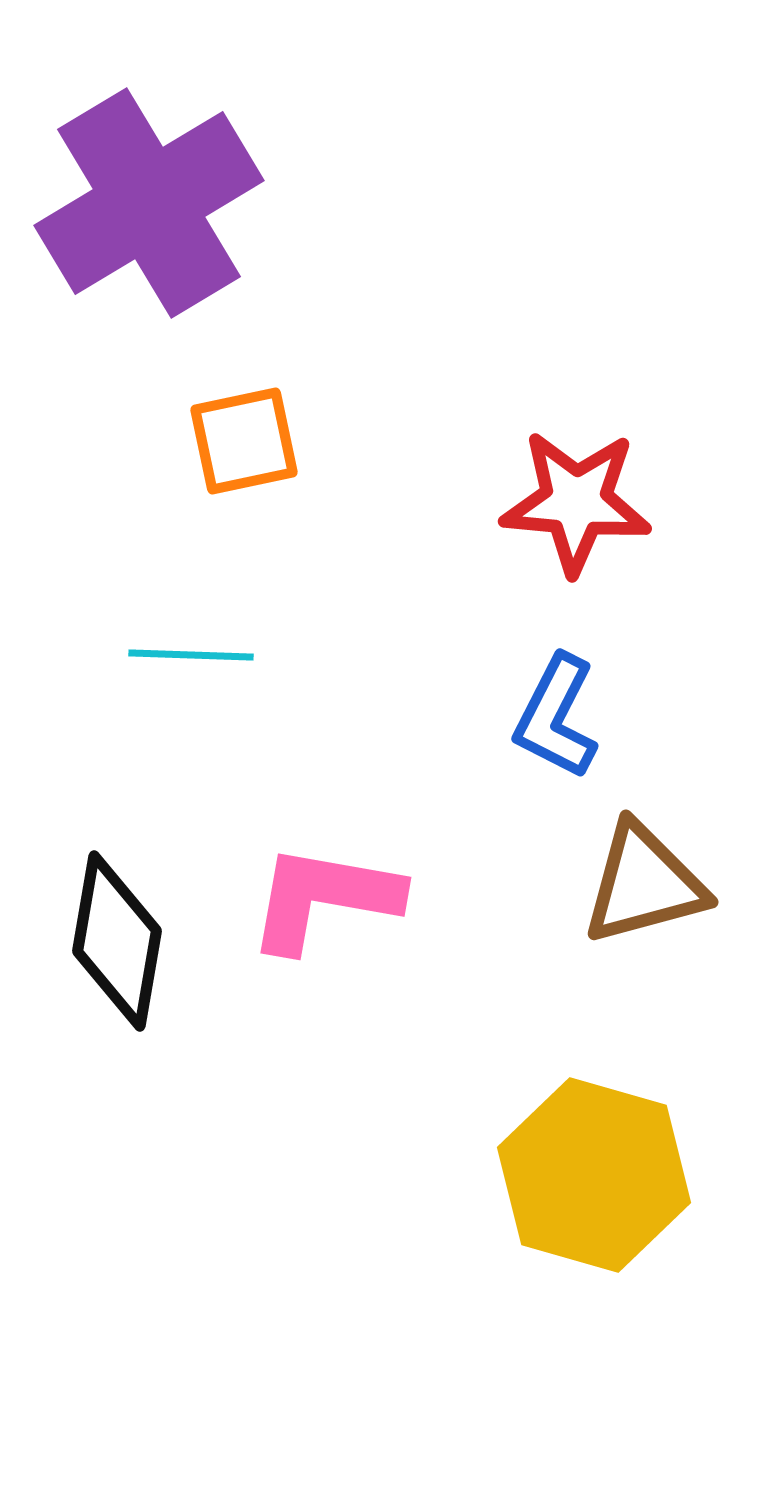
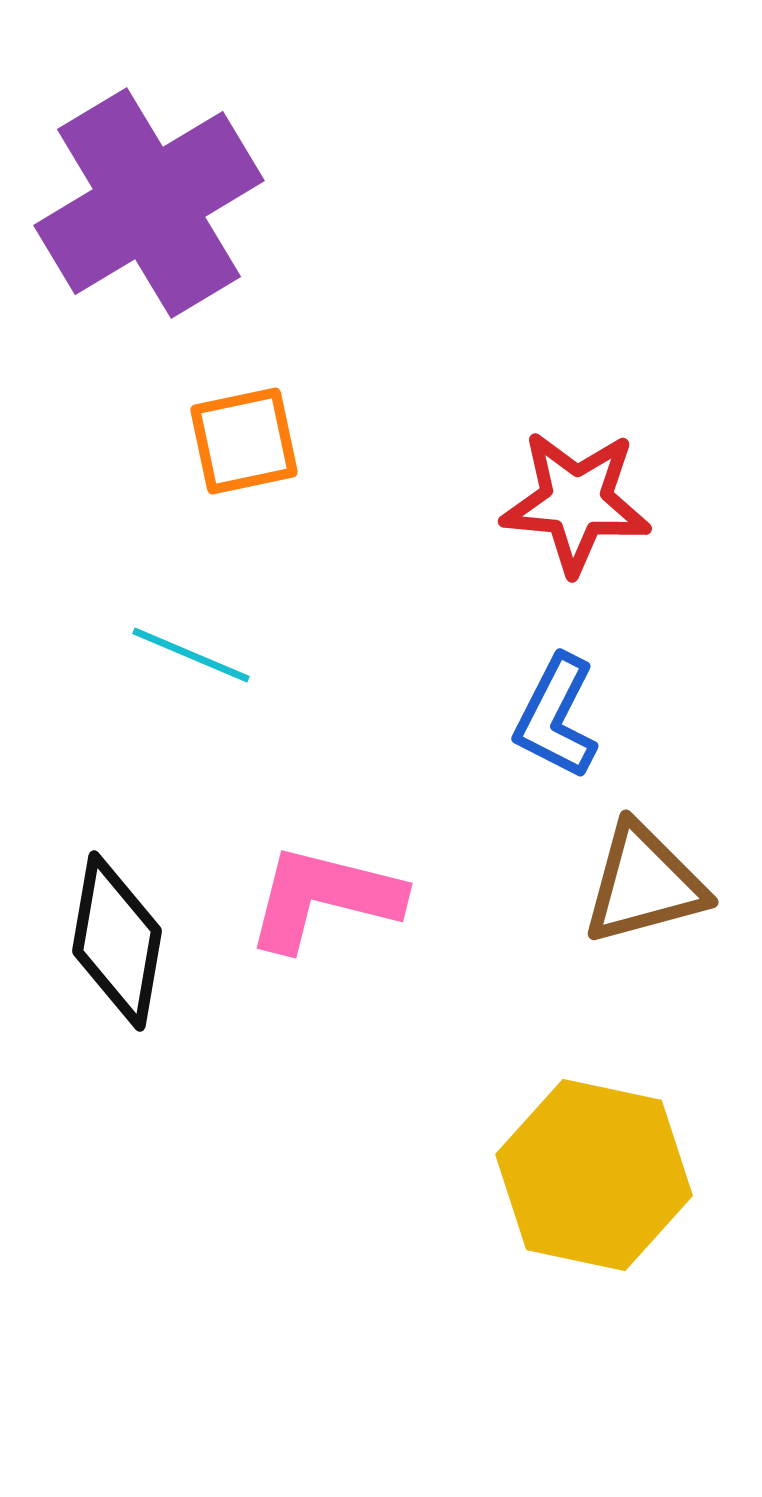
cyan line: rotated 21 degrees clockwise
pink L-shape: rotated 4 degrees clockwise
yellow hexagon: rotated 4 degrees counterclockwise
